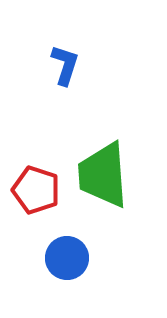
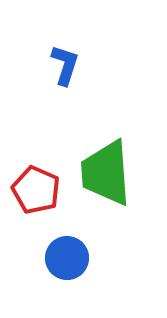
green trapezoid: moved 3 px right, 2 px up
red pentagon: rotated 6 degrees clockwise
